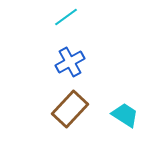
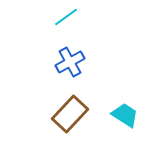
brown rectangle: moved 5 px down
